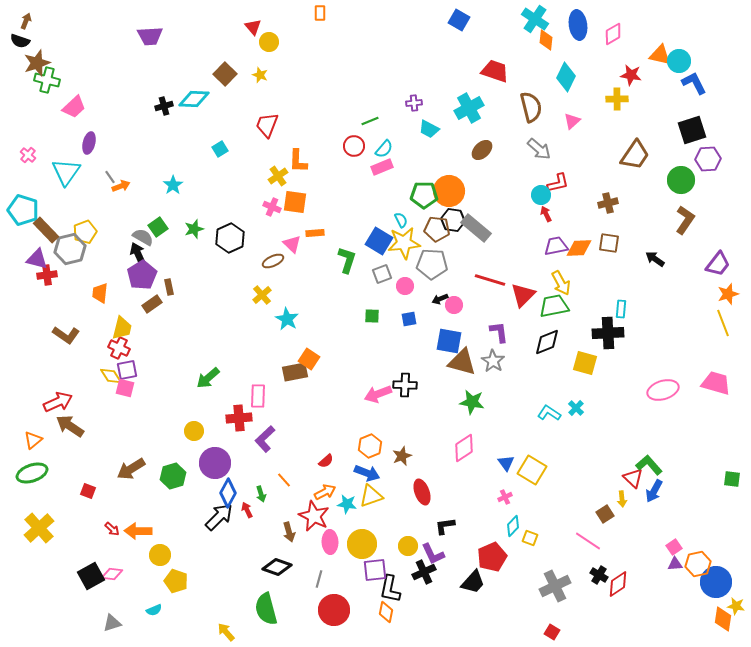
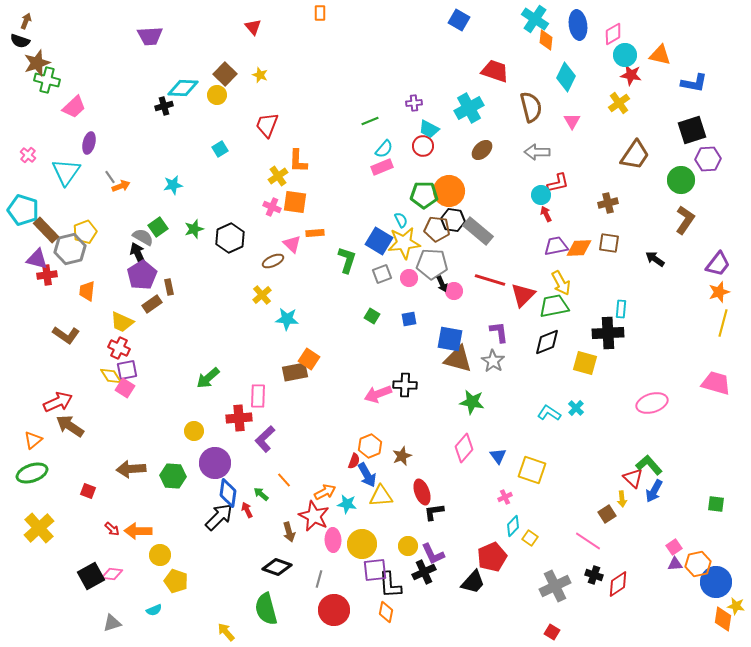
yellow circle at (269, 42): moved 52 px left, 53 px down
cyan circle at (679, 61): moved 54 px left, 6 px up
blue L-shape at (694, 83): rotated 128 degrees clockwise
cyan diamond at (194, 99): moved 11 px left, 11 px up
yellow cross at (617, 99): moved 2 px right, 4 px down; rotated 35 degrees counterclockwise
pink triangle at (572, 121): rotated 18 degrees counterclockwise
red circle at (354, 146): moved 69 px right
gray arrow at (539, 149): moved 2 px left, 3 px down; rotated 140 degrees clockwise
cyan star at (173, 185): rotated 24 degrees clockwise
gray rectangle at (476, 228): moved 2 px right, 3 px down
pink circle at (405, 286): moved 4 px right, 8 px up
orange trapezoid at (100, 293): moved 13 px left, 2 px up
orange star at (728, 294): moved 9 px left, 2 px up
black arrow at (440, 299): moved 2 px right, 15 px up; rotated 91 degrees counterclockwise
pink circle at (454, 305): moved 14 px up
green square at (372, 316): rotated 28 degrees clockwise
cyan star at (287, 319): rotated 25 degrees counterclockwise
yellow line at (723, 323): rotated 36 degrees clockwise
yellow trapezoid at (122, 328): moved 6 px up; rotated 100 degrees clockwise
blue square at (449, 341): moved 1 px right, 2 px up
brown triangle at (462, 362): moved 4 px left, 3 px up
pink square at (125, 388): rotated 18 degrees clockwise
pink ellipse at (663, 390): moved 11 px left, 13 px down
pink diamond at (464, 448): rotated 16 degrees counterclockwise
red semicircle at (326, 461): moved 28 px right; rotated 28 degrees counterclockwise
blue triangle at (506, 463): moved 8 px left, 7 px up
brown arrow at (131, 469): rotated 28 degrees clockwise
yellow square at (532, 470): rotated 12 degrees counterclockwise
blue arrow at (367, 473): moved 2 px down; rotated 40 degrees clockwise
green hexagon at (173, 476): rotated 20 degrees clockwise
green square at (732, 479): moved 16 px left, 25 px down
blue diamond at (228, 493): rotated 20 degrees counterclockwise
green arrow at (261, 494): rotated 147 degrees clockwise
yellow triangle at (371, 496): moved 10 px right; rotated 15 degrees clockwise
brown square at (605, 514): moved 2 px right
black L-shape at (445, 526): moved 11 px left, 14 px up
yellow square at (530, 538): rotated 14 degrees clockwise
pink ellipse at (330, 542): moved 3 px right, 2 px up
black cross at (599, 575): moved 5 px left; rotated 12 degrees counterclockwise
black L-shape at (390, 589): moved 4 px up; rotated 16 degrees counterclockwise
